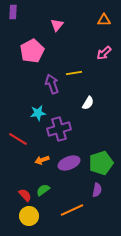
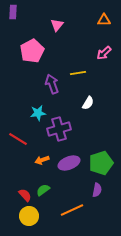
yellow line: moved 4 px right
